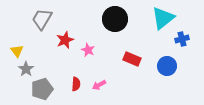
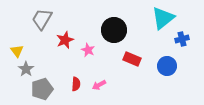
black circle: moved 1 px left, 11 px down
